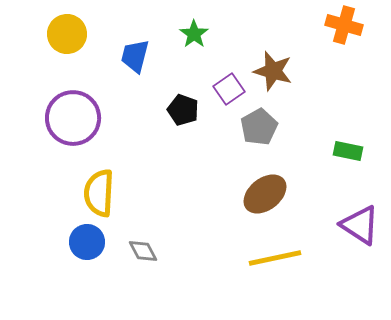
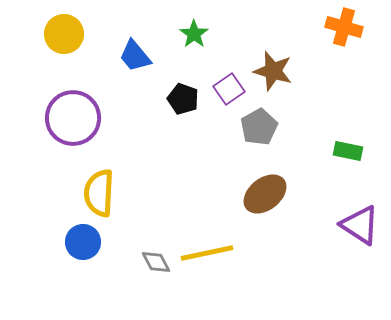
orange cross: moved 2 px down
yellow circle: moved 3 px left
blue trapezoid: rotated 54 degrees counterclockwise
black pentagon: moved 11 px up
blue circle: moved 4 px left
gray diamond: moved 13 px right, 11 px down
yellow line: moved 68 px left, 5 px up
